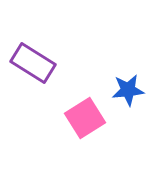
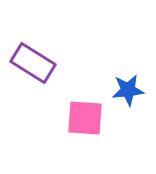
pink square: rotated 36 degrees clockwise
